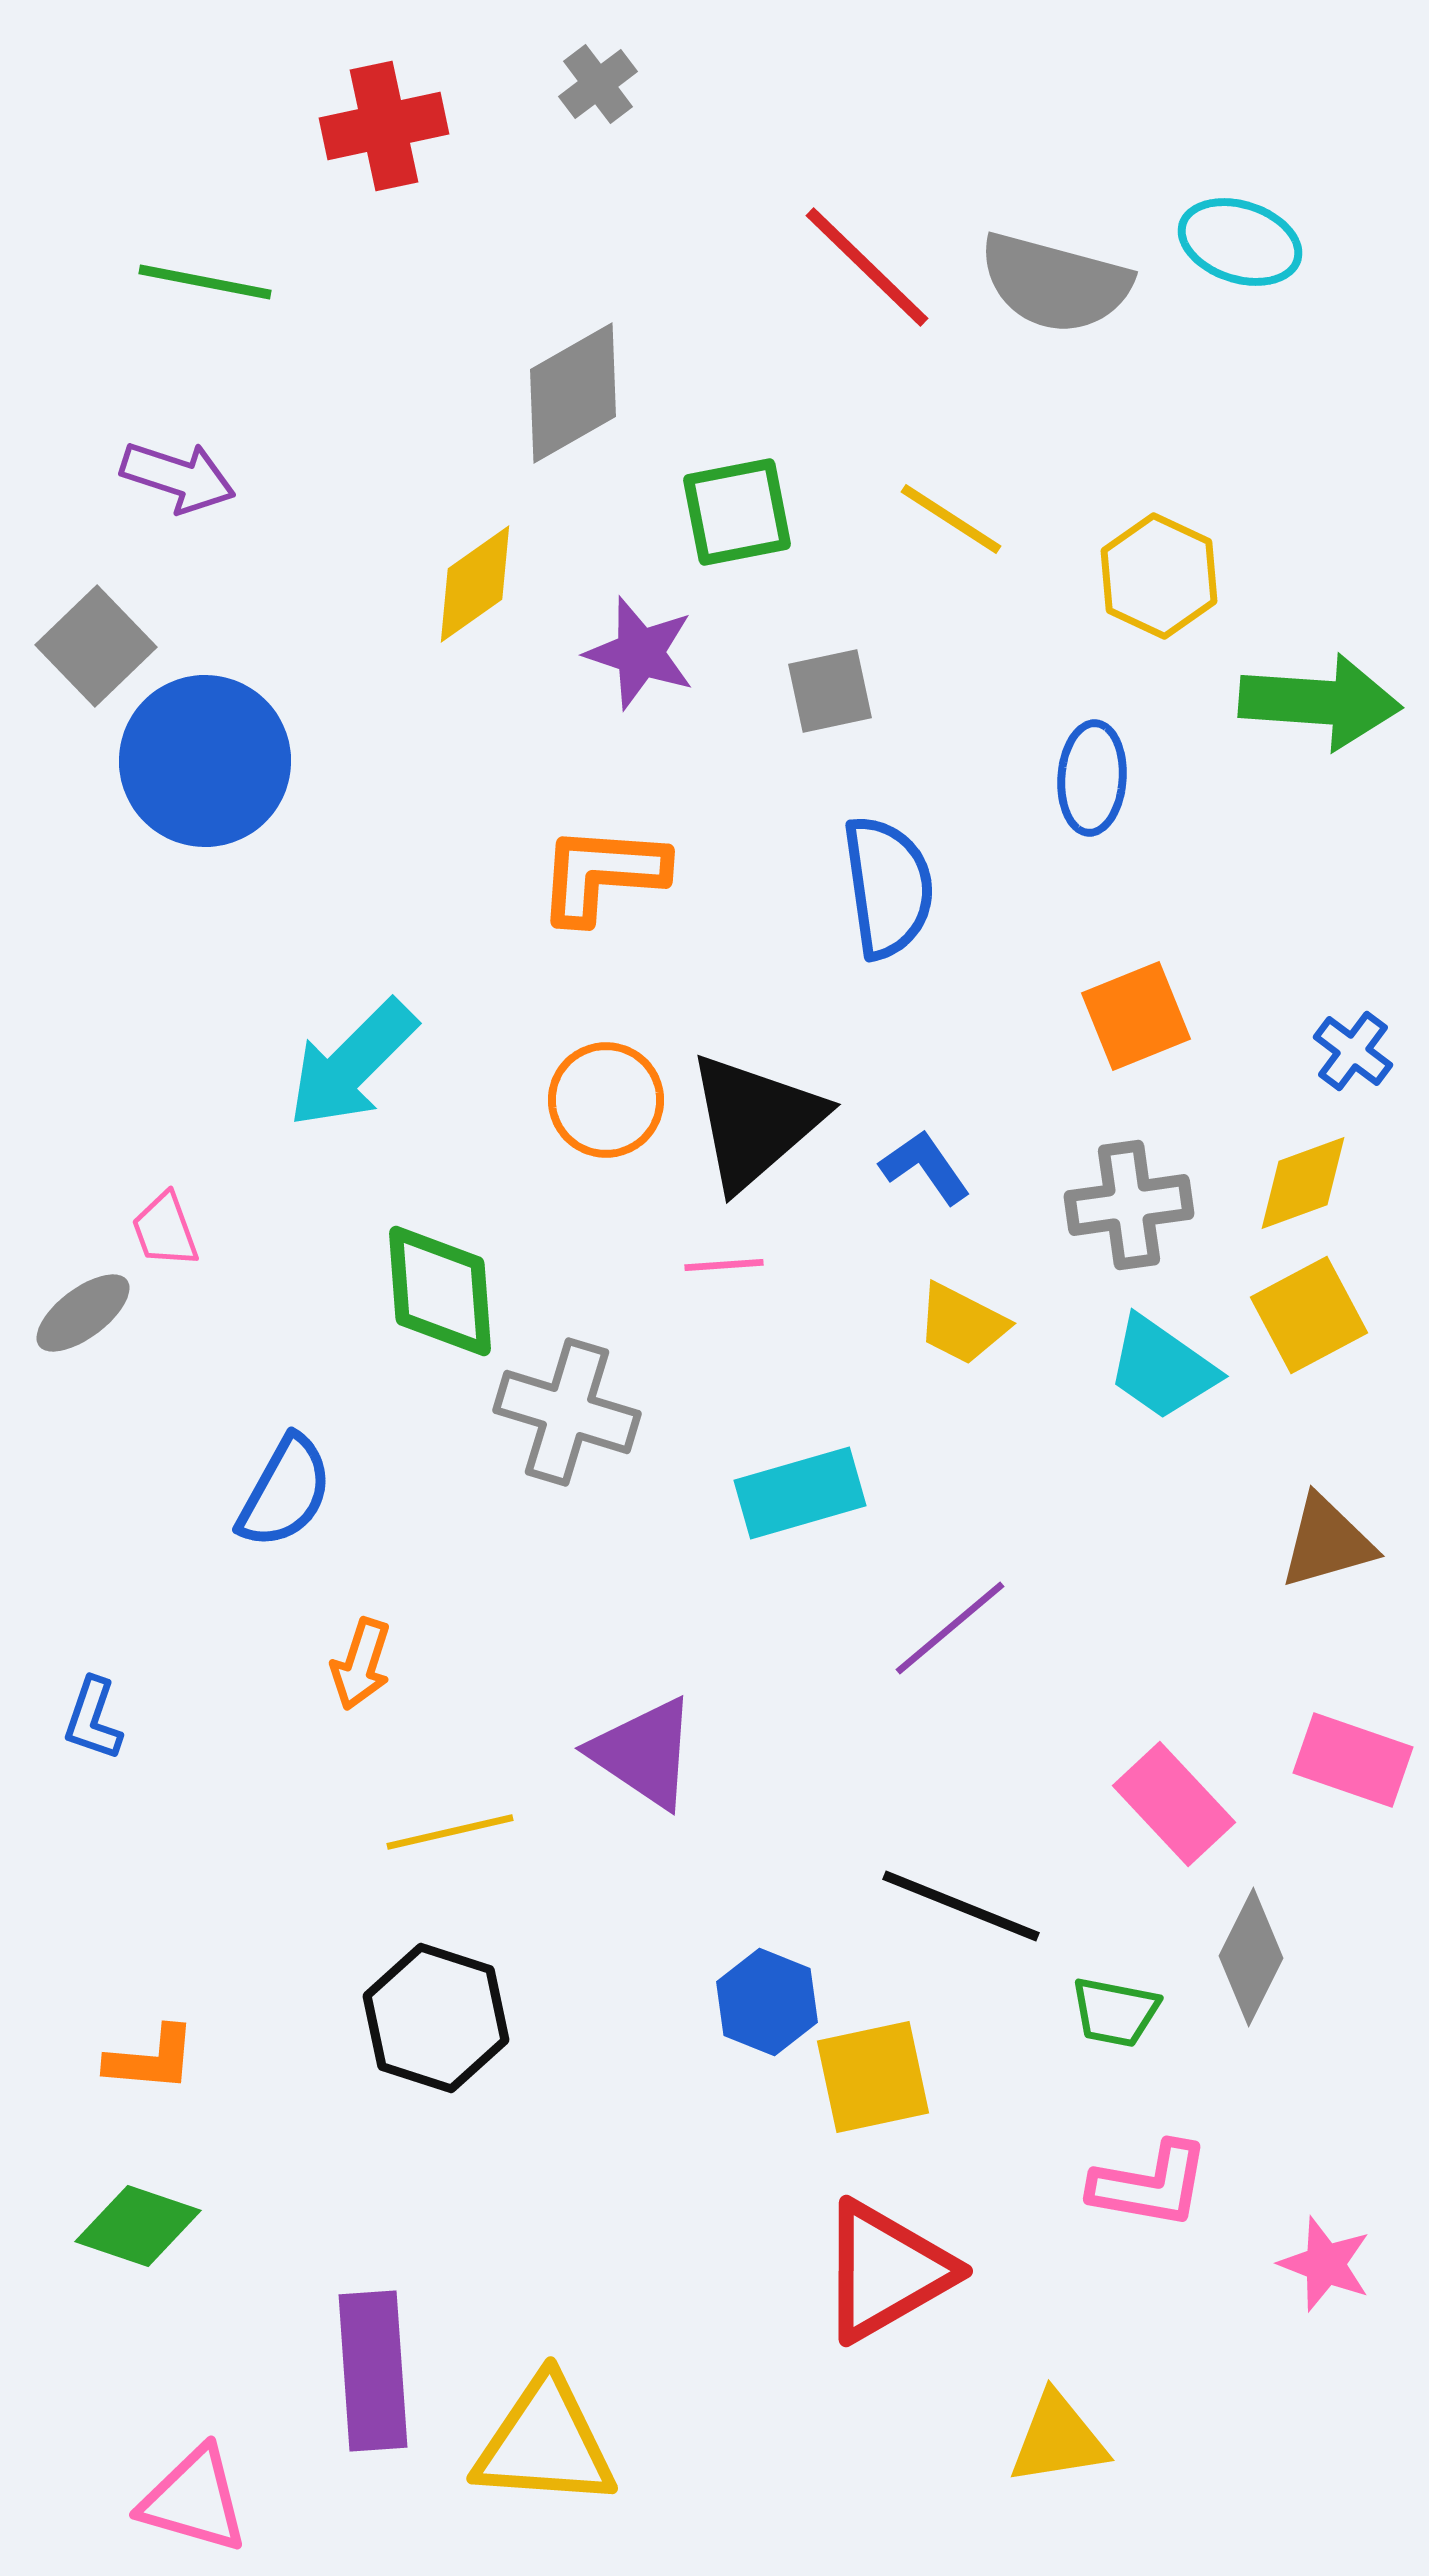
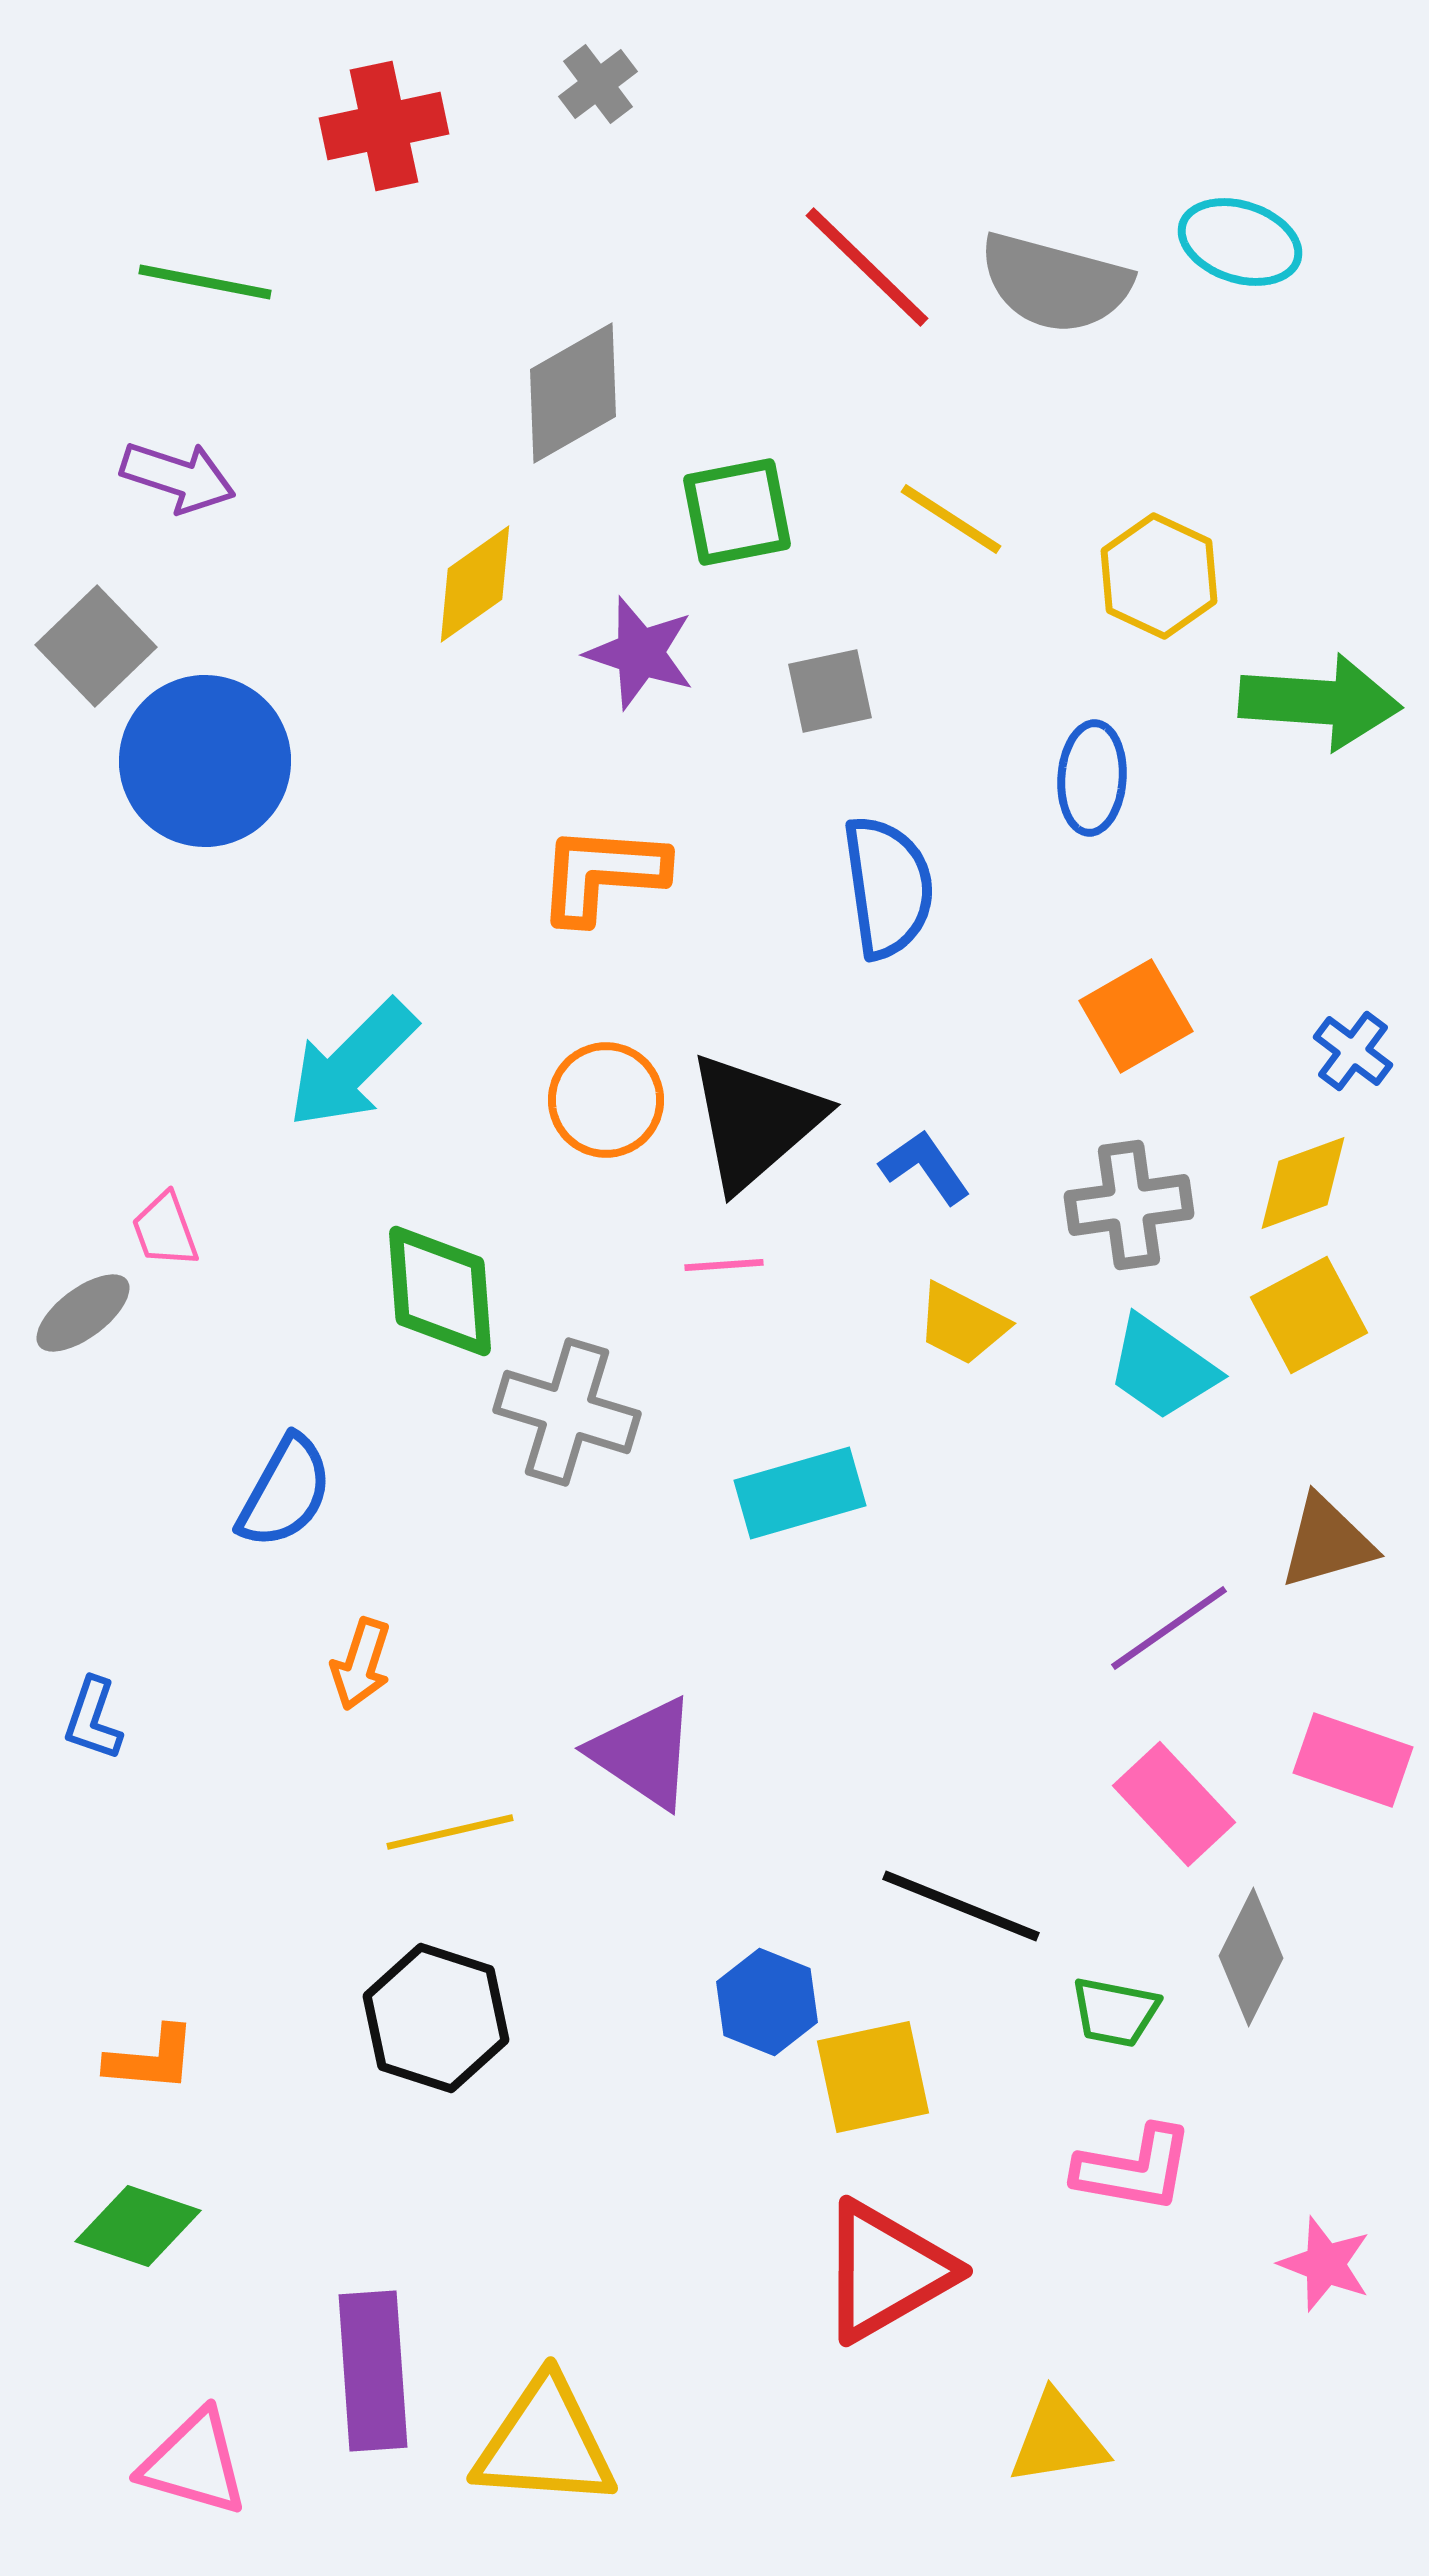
orange square at (1136, 1016): rotated 8 degrees counterclockwise
purple line at (950, 1628): moved 219 px right; rotated 5 degrees clockwise
pink L-shape at (1150, 2185): moved 16 px left, 16 px up
pink triangle at (194, 2500): moved 37 px up
